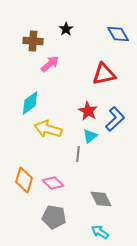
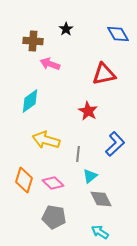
pink arrow: rotated 120 degrees counterclockwise
cyan diamond: moved 2 px up
blue L-shape: moved 25 px down
yellow arrow: moved 2 px left, 11 px down
cyan triangle: moved 40 px down
